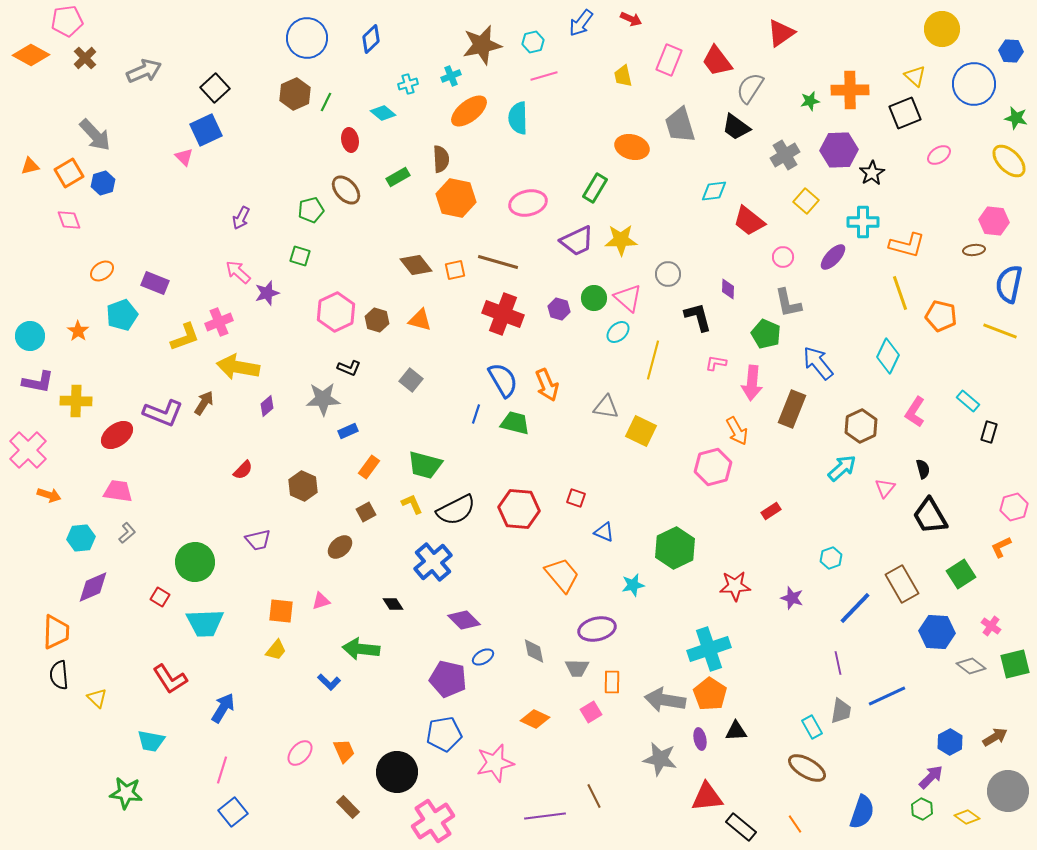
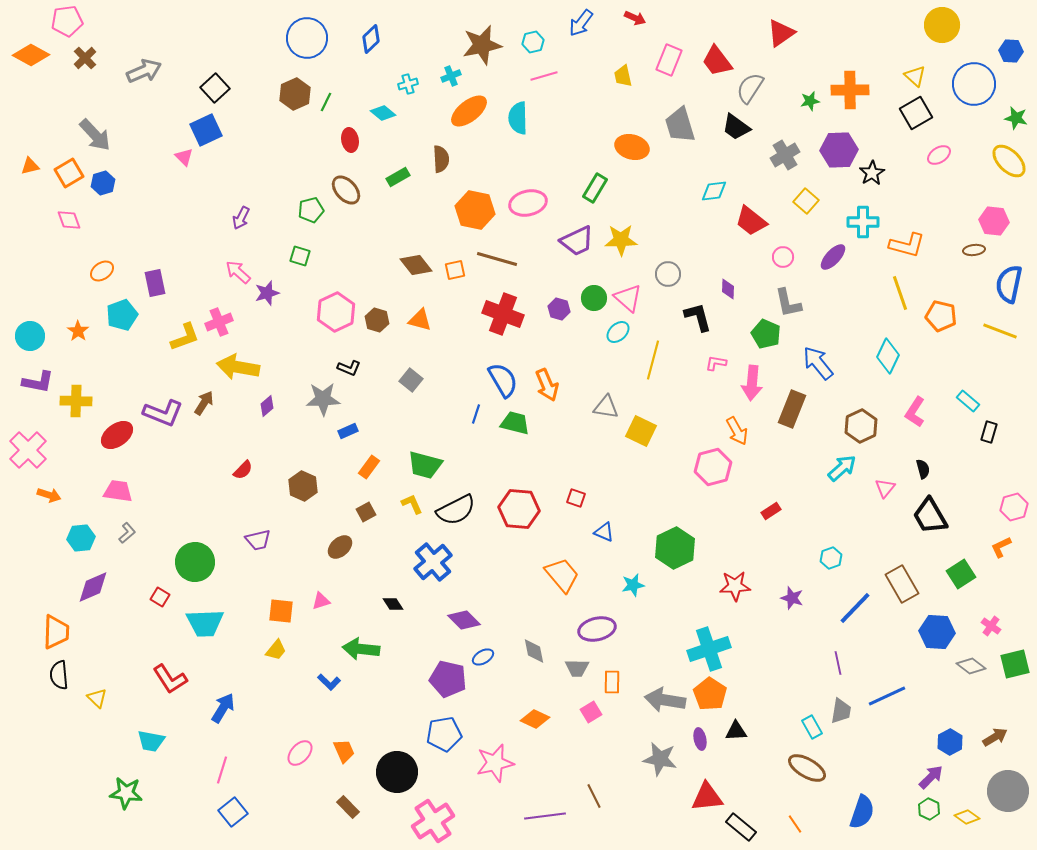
red arrow at (631, 19): moved 4 px right, 1 px up
yellow circle at (942, 29): moved 4 px up
black square at (905, 113): moved 11 px right; rotated 8 degrees counterclockwise
orange hexagon at (456, 198): moved 19 px right, 12 px down
red trapezoid at (749, 221): moved 2 px right
brown line at (498, 262): moved 1 px left, 3 px up
purple rectangle at (155, 283): rotated 56 degrees clockwise
green hexagon at (922, 809): moved 7 px right
